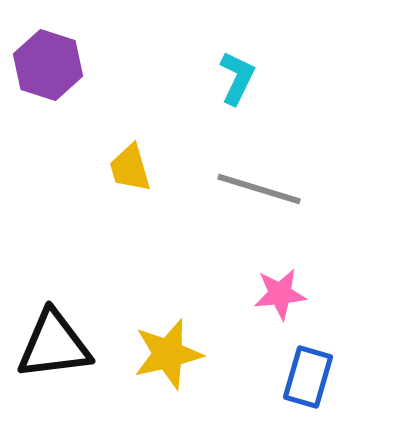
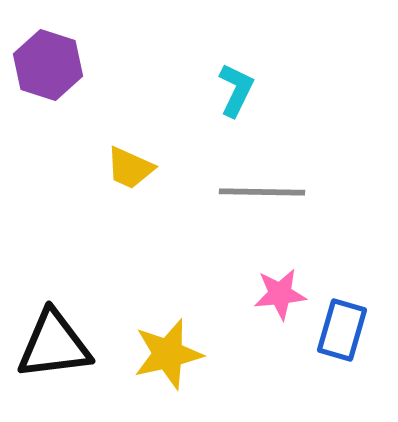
cyan L-shape: moved 1 px left, 12 px down
yellow trapezoid: rotated 50 degrees counterclockwise
gray line: moved 3 px right, 3 px down; rotated 16 degrees counterclockwise
blue rectangle: moved 34 px right, 47 px up
